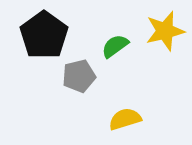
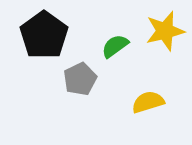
gray pentagon: moved 1 px right, 3 px down; rotated 12 degrees counterclockwise
yellow semicircle: moved 23 px right, 17 px up
